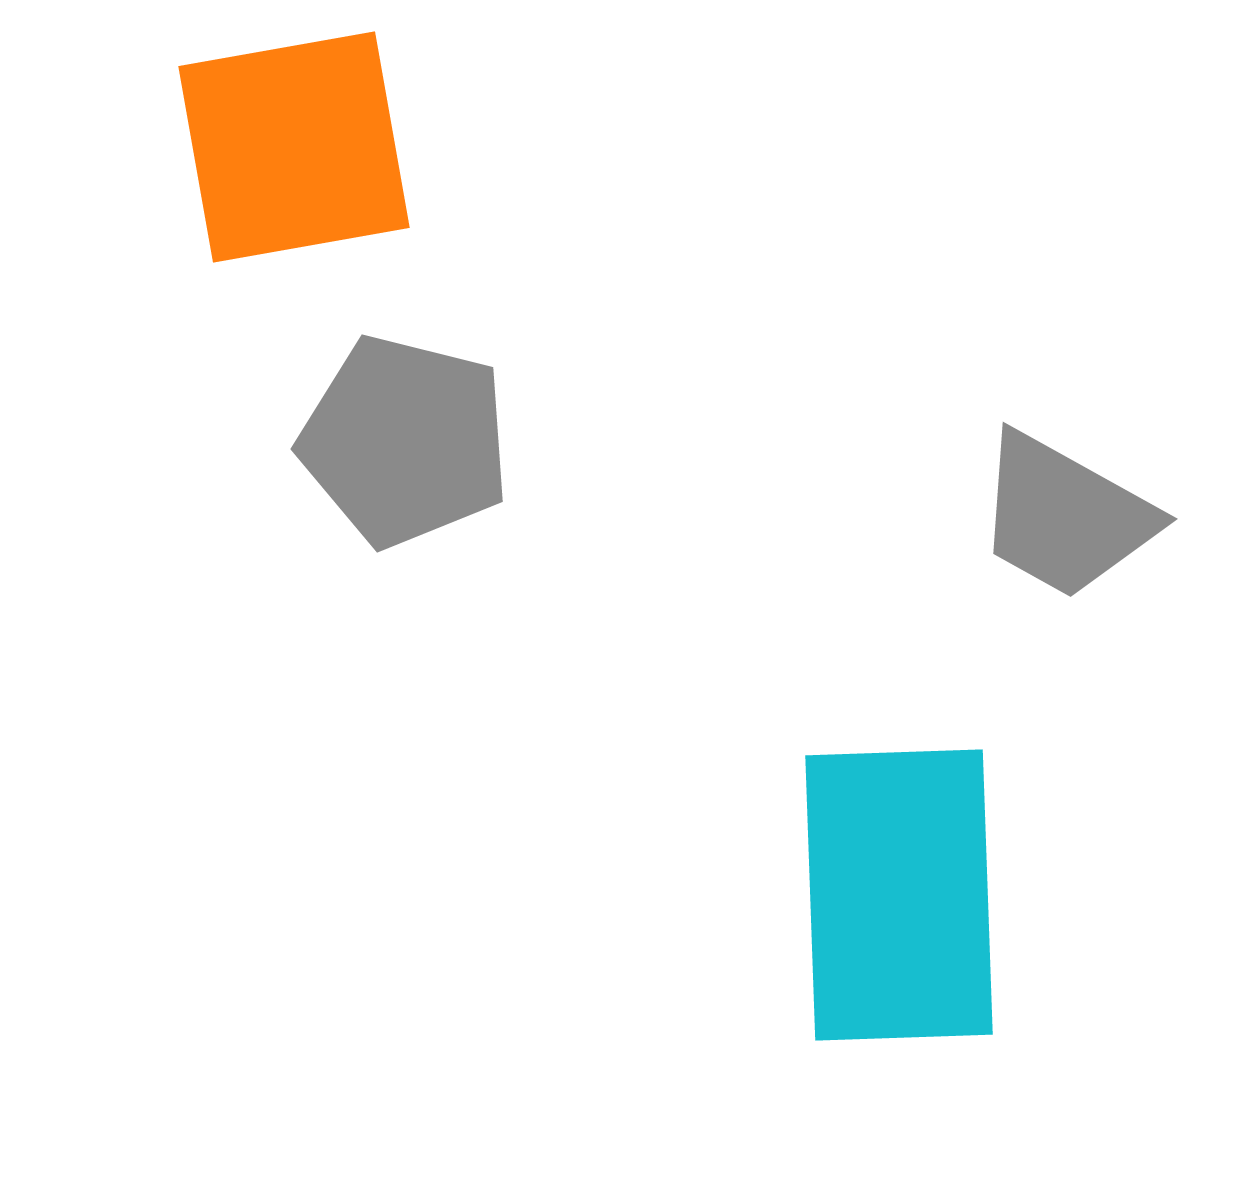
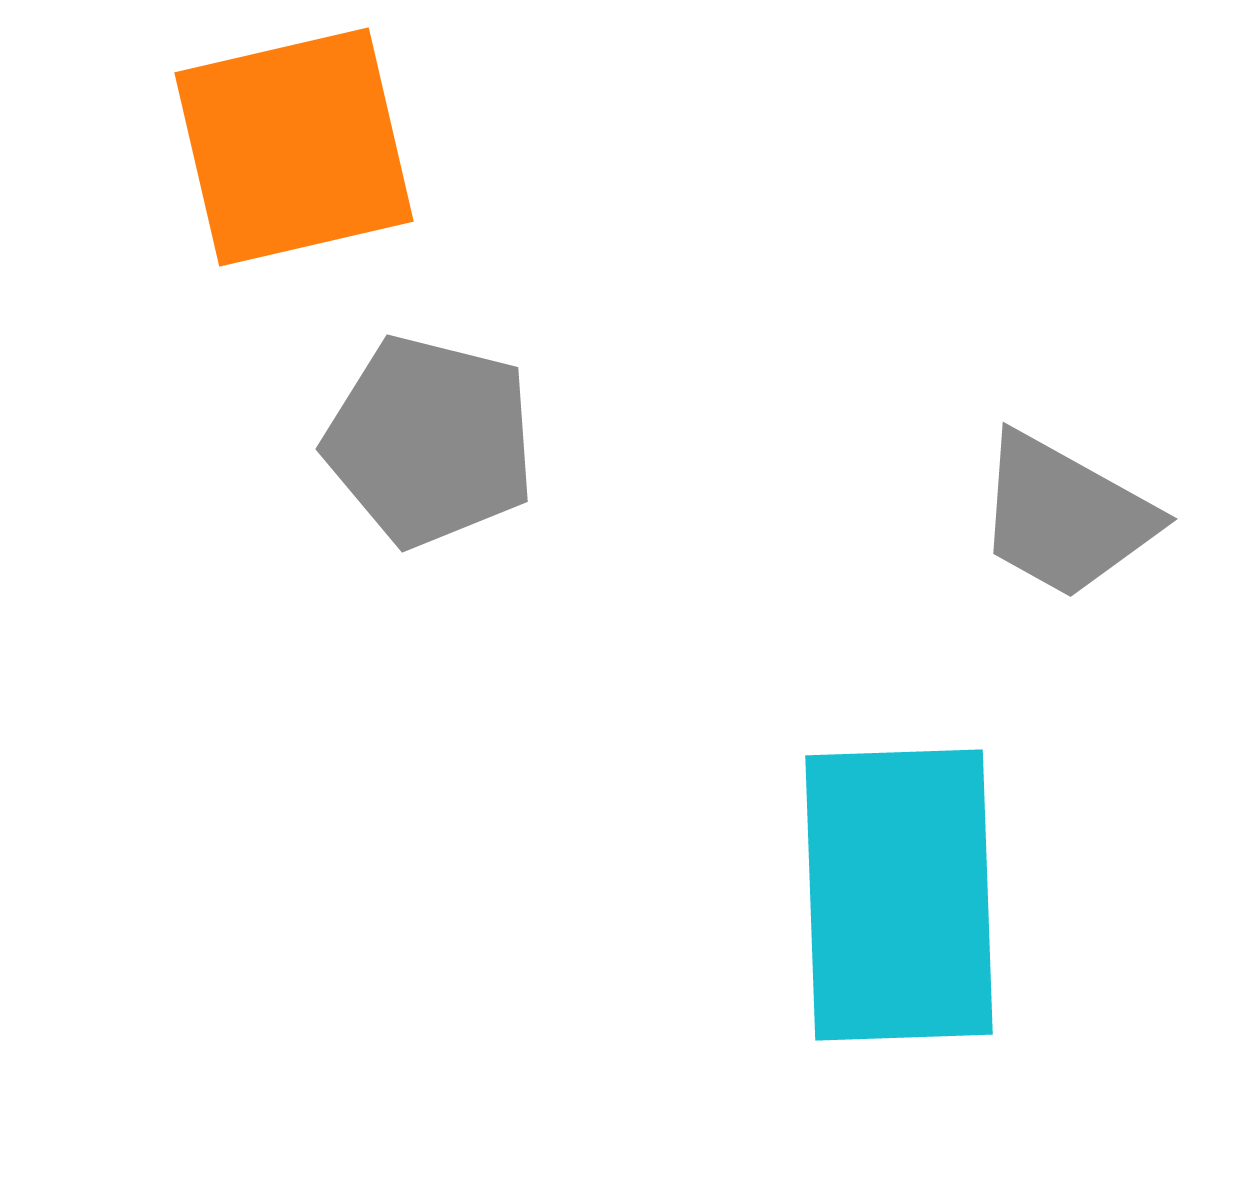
orange square: rotated 3 degrees counterclockwise
gray pentagon: moved 25 px right
